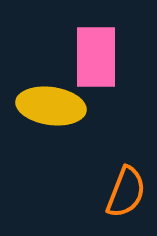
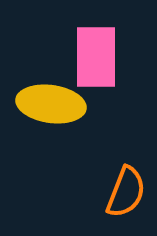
yellow ellipse: moved 2 px up
